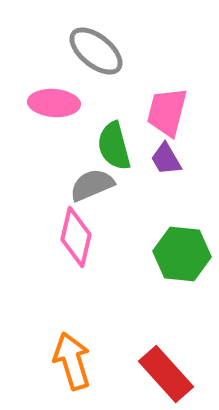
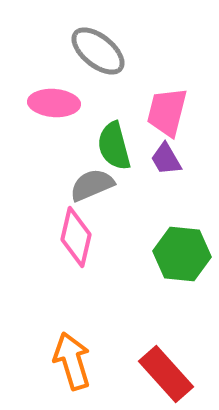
gray ellipse: moved 2 px right
